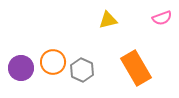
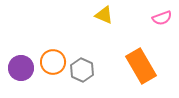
yellow triangle: moved 4 px left, 5 px up; rotated 36 degrees clockwise
orange rectangle: moved 5 px right, 2 px up
